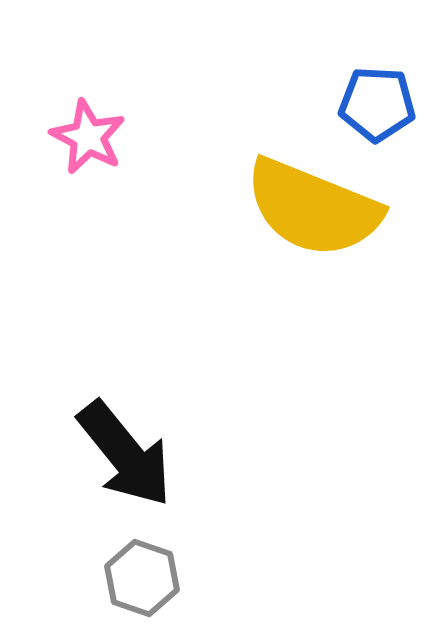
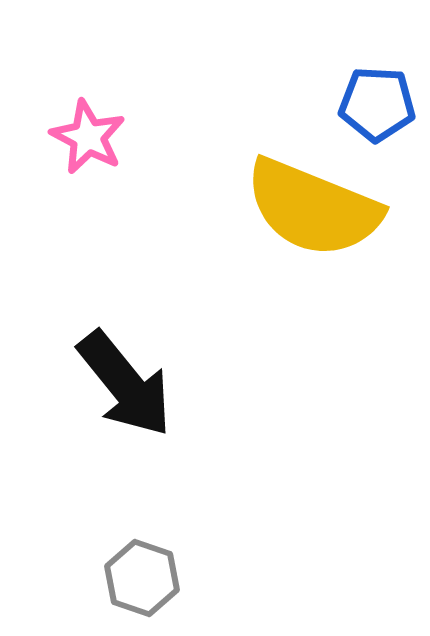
black arrow: moved 70 px up
